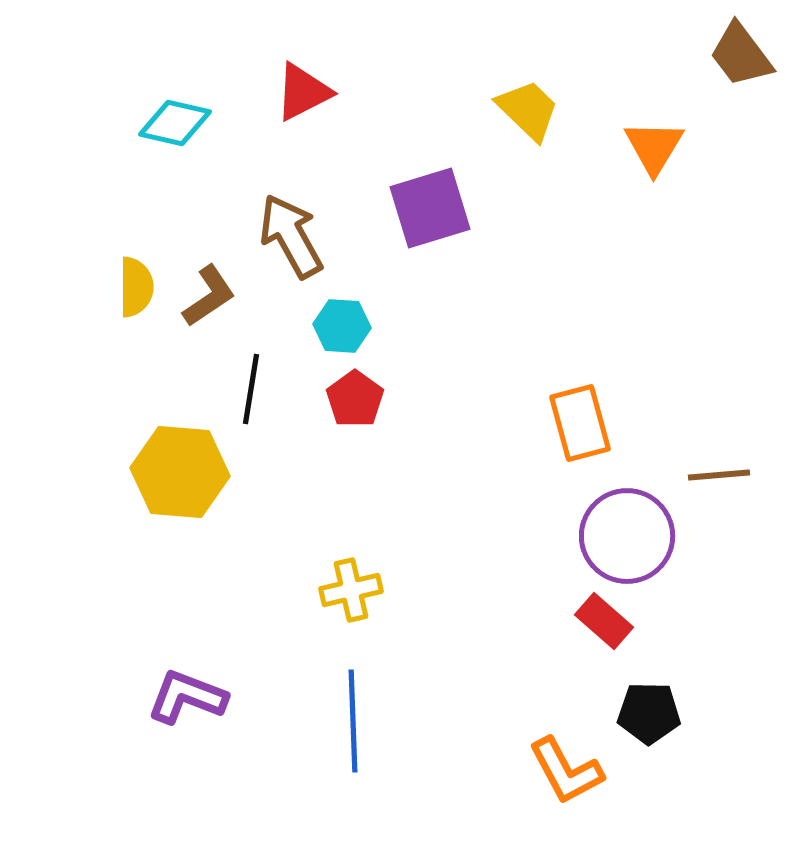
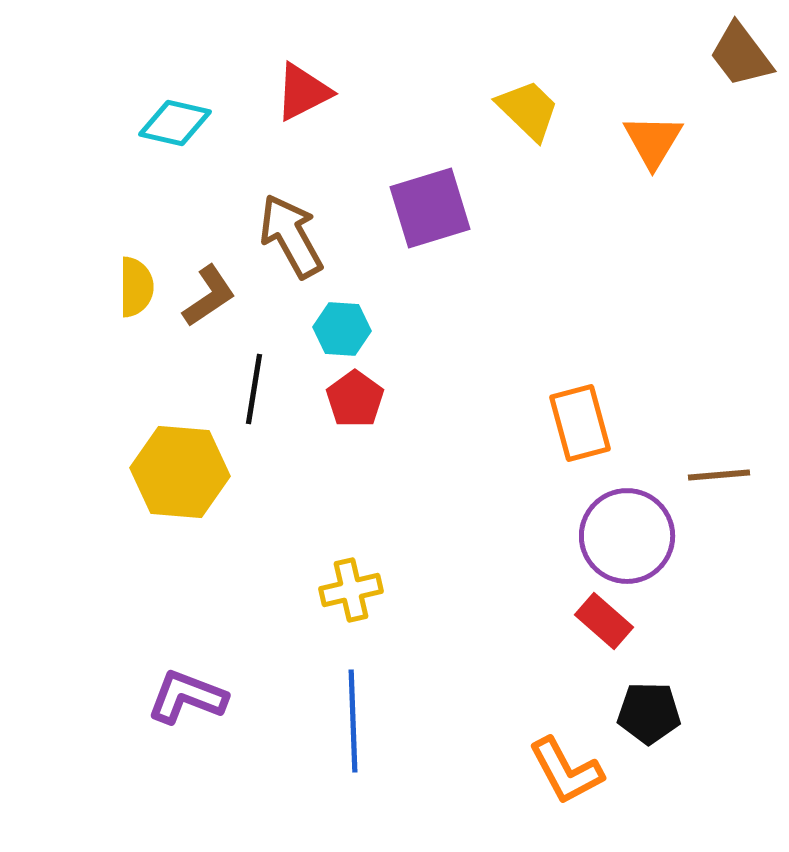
orange triangle: moved 1 px left, 6 px up
cyan hexagon: moved 3 px down
black line: moved 3 px right
